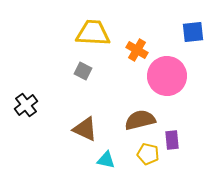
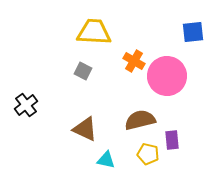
yellow trapezoid: moved 1 px right, 1 px up
orange cross: moved 3 px left, 11 px down
